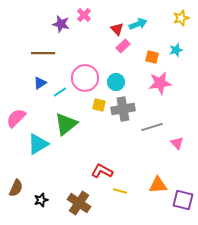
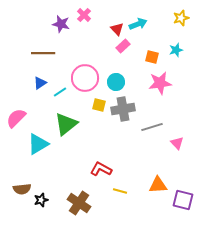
red L-shape: moved 1 px left, 2 px up
brown semicircle: moved 6 px right, 1 px down; rotated 60 degrees clockwise
